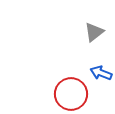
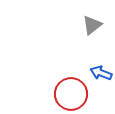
gray triangle: moved 2 px left, 7 px up
